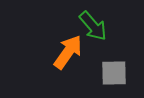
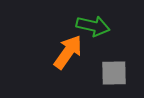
green arrow: rotated 36 degrees counterclockwise
